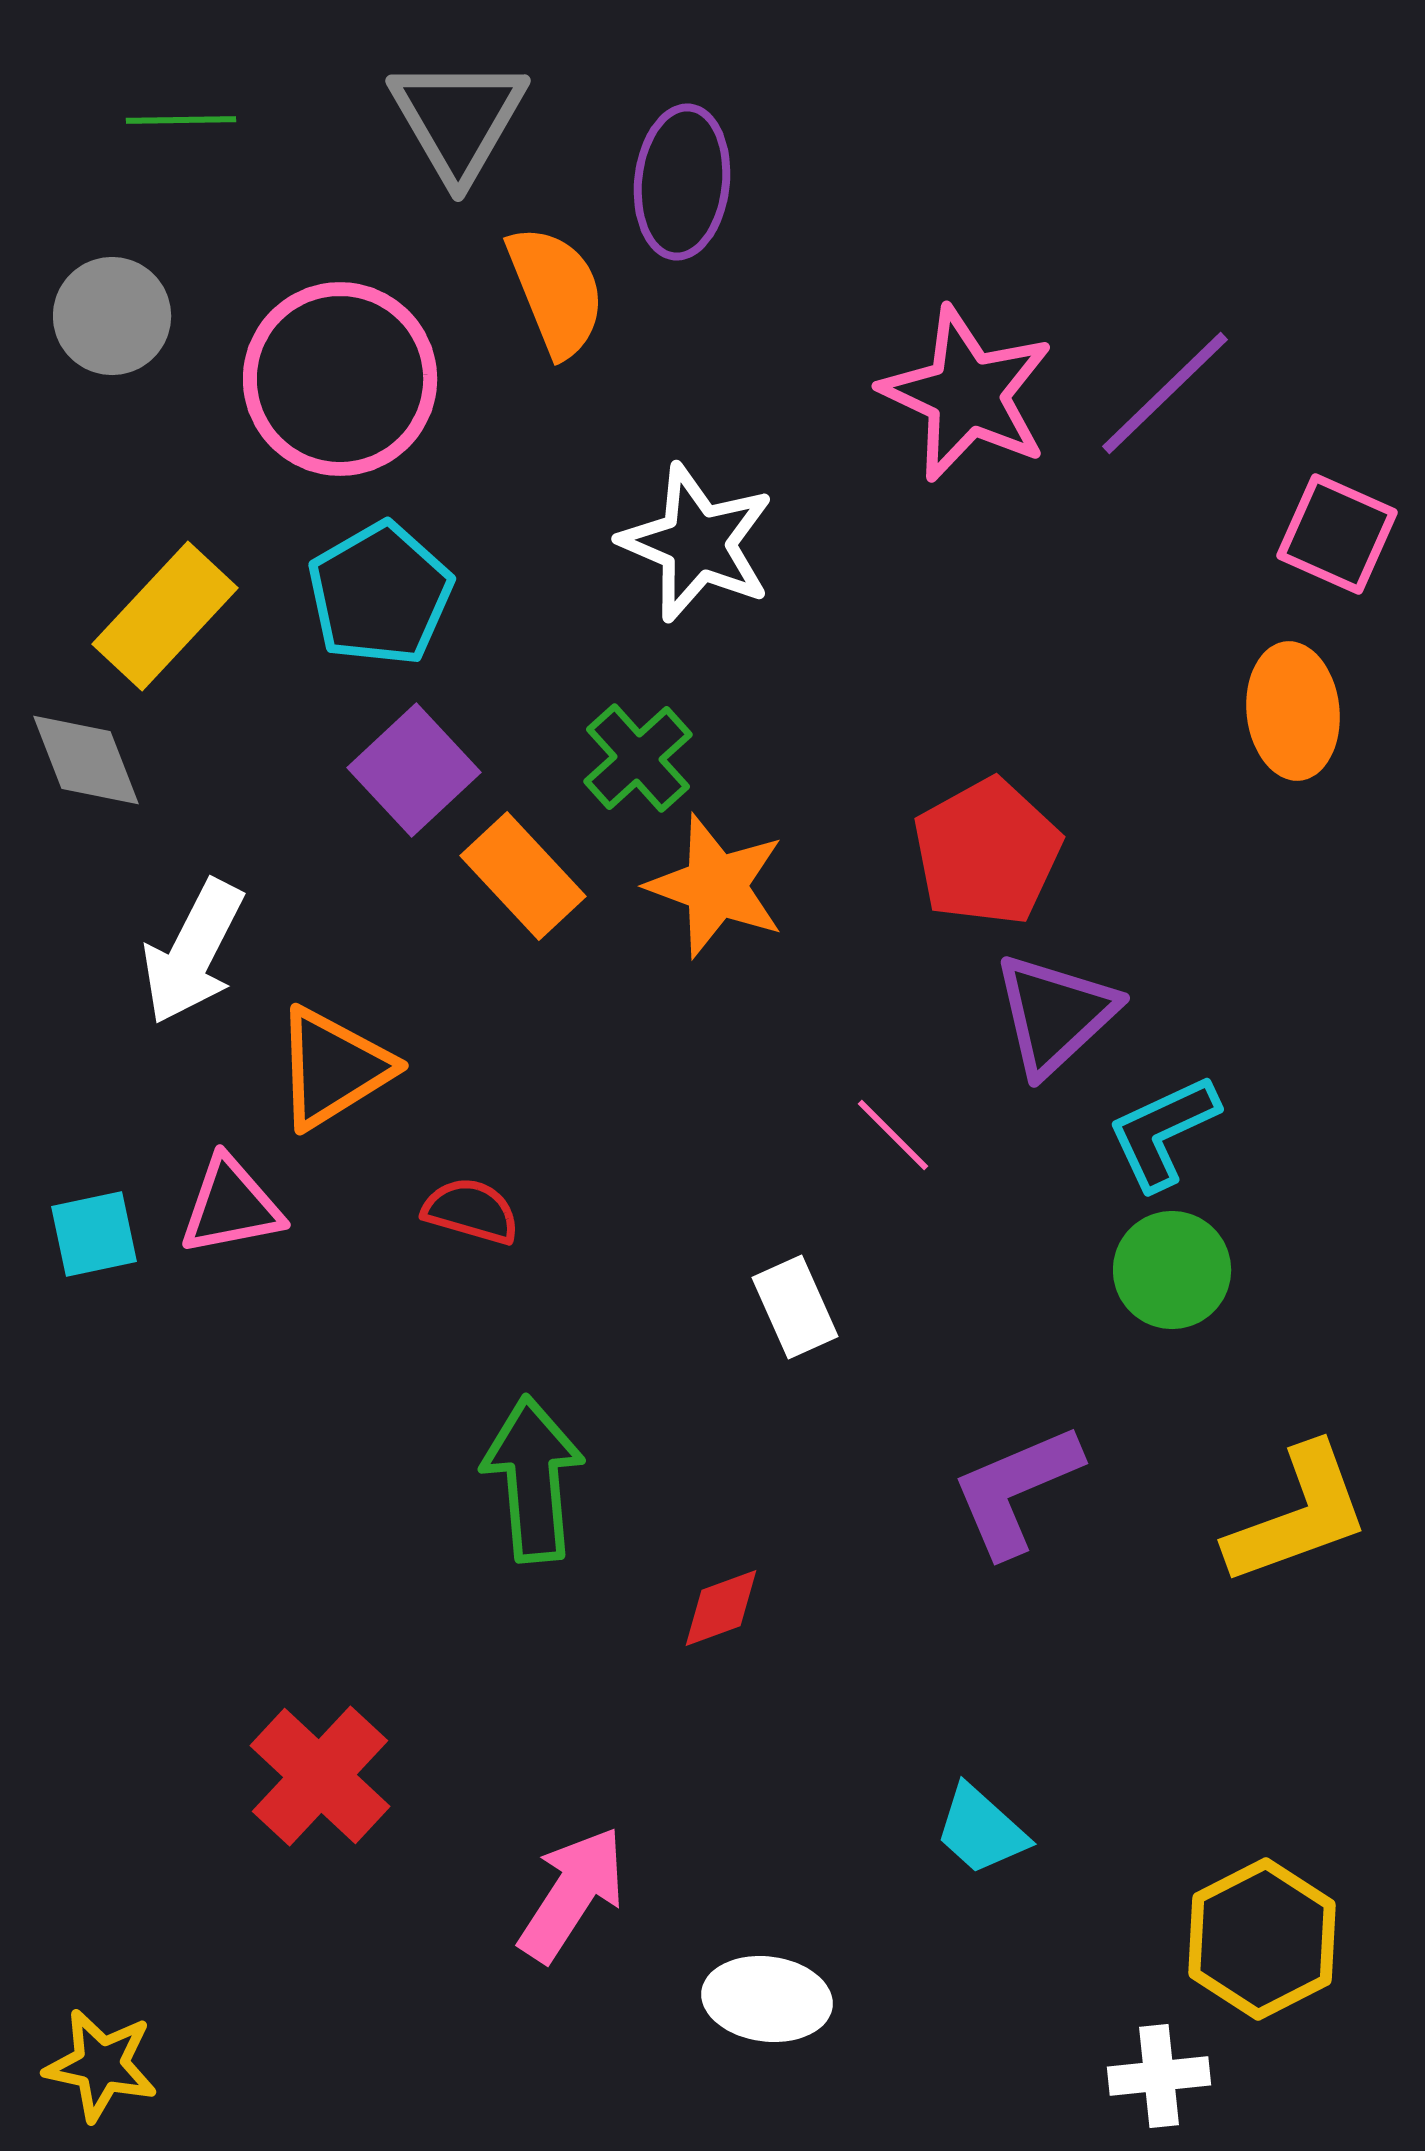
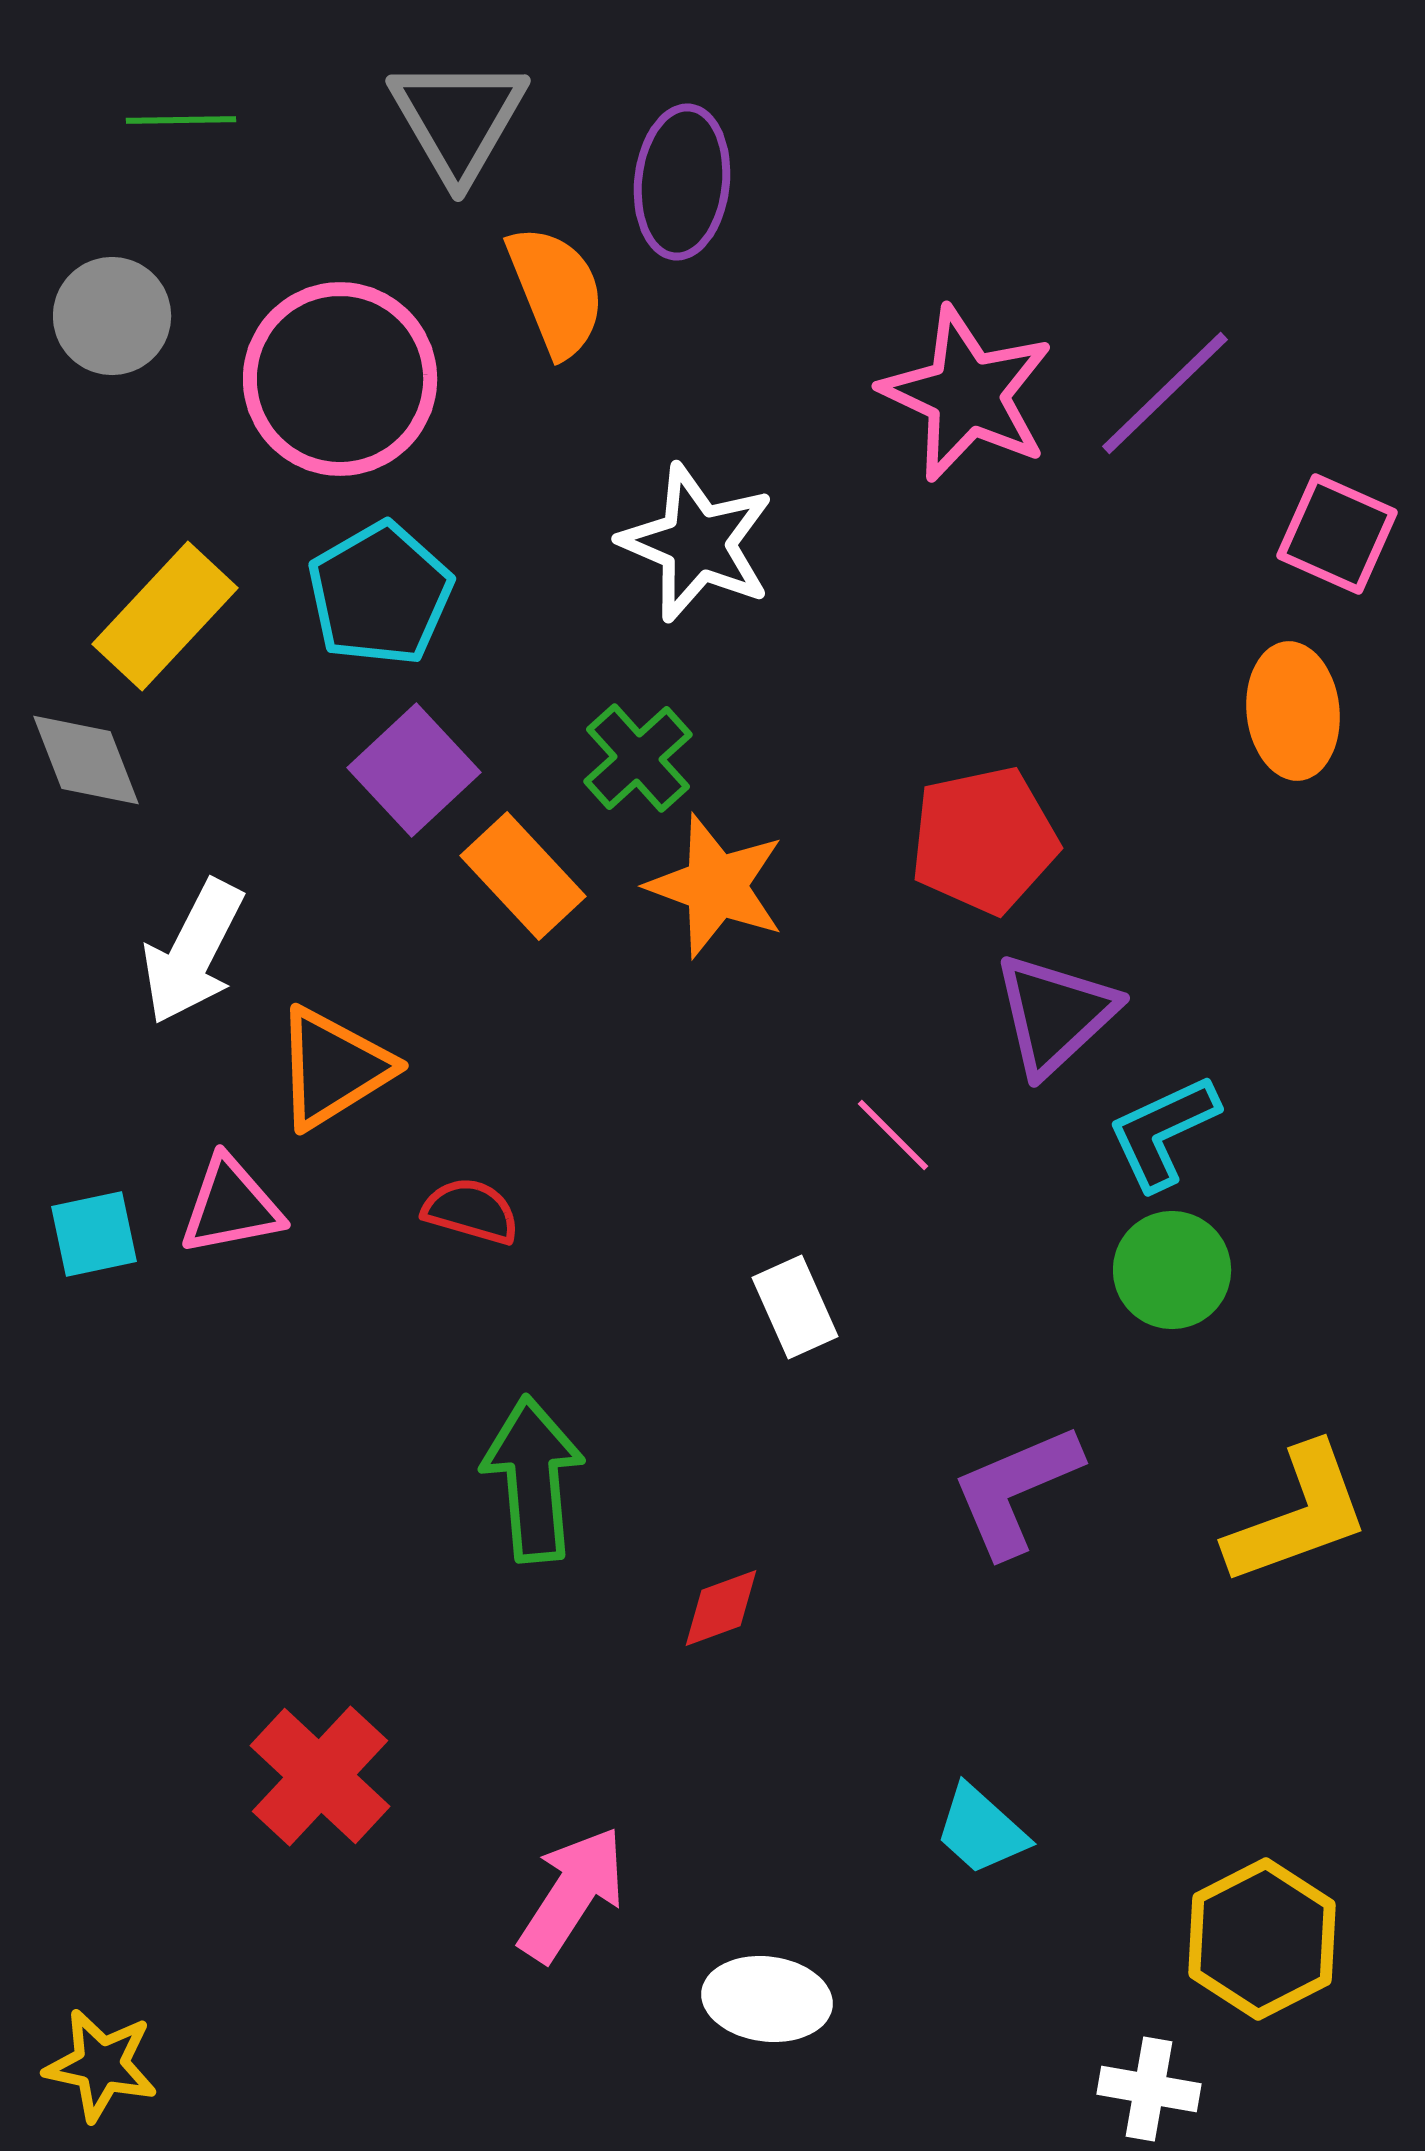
red pentagon: moved 3 px left, 12 px up; rotated 17 degrees clockwise
white cross: moved 10 px left, 13 px down; rotated 16 degrees clockwise
